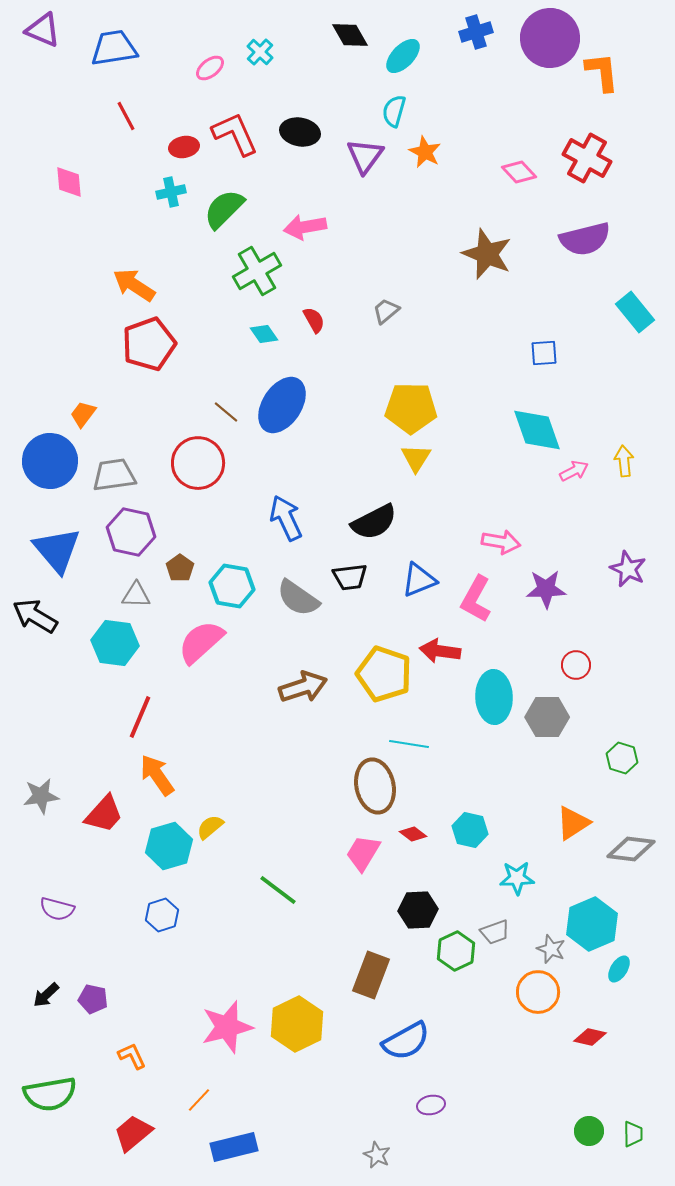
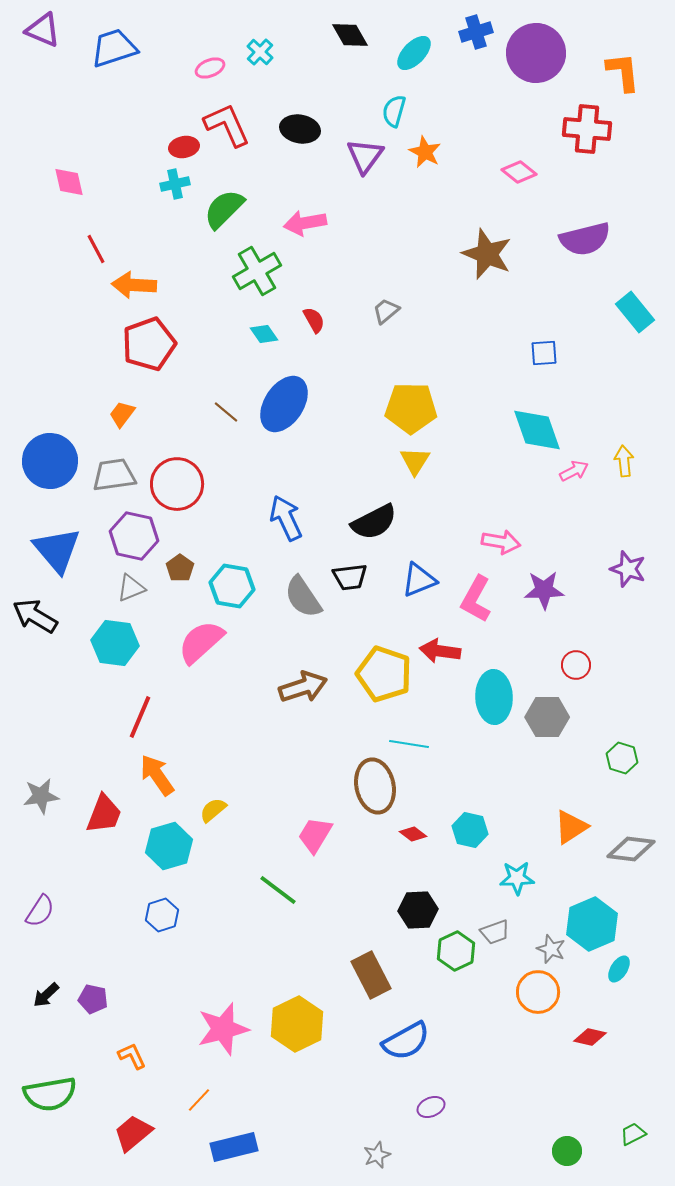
purple circle at (550, 38): moved 14 px left, 15 px down
blue trapezoid at (114, 48): rotated 9 degrees counterclockwise
cyan ellipse at (403, 56): moved 11 px right, 3 px up
pink ellipse at (210, 68): rotated 16 degrees clockwise
orange L-shape at (602, 72): moved 21 px right
red line at (126, 116): moved 30 px left, 133 px down
black ellipse at (300, 132): moved 3 px up
red L-shape at (235, 134): moved 8 px left, 9 px up
red cross at (587, 158): moved 29 px up; rotated 24 degrees counterclockwise
pink diamond at (519, 172): rotated 8 degrees counterclockwise
pink diamond at (69, 182): rotated 8 degrees counterclockwise
cyan cross at (171, 192): moved 4 px right, 8 px up
pink arrow at (305, 227): moved 4 px up
orange arrow at (134, 285): rotated 30 degrees counterclockwise
blue ellipse at (282, 405): moved 2 px right, 1 px up
orange trapezoid at (83, 414): moved 39 px right
yellow triangle at (416, 458): moved 1 px left, 3 px down
red circle at (198, 463): moved 21 px left, 21 px down
purple hexagon at (131, 532): moved 3 px right, 4 px down
purple star at (628, 569): rotated 6 degrees counterclockwise
purple star at (546, 589): moved 2 px left, 1 px down
gray triangle at (136, 595): moved 5 px left, 7 px up; rotated 24 degrees counterclockwise
gray semicircle at (298, 598): moved 5 px right, 1 px up; rotated 21 degrees clockwise
red trapezoid at (104, 814): rotated 21 degrees counterclockwise
orange triangle at (573, 823): moved 2 px left, 4 px down
yellow semicircle at (210, 827): moved 3 px right, 17 px up
pink trapezoid at (363, 853): moved 48 px left, 18 px up
purple semicircle at (57, 909): moved 17 px left, 2 px down; rotated 72 degrees counterclockwise
brown rectangle at (371, 975): rotated 48 degrees counterclockwise
pink star at (227, 1027): moved 4 px left, 2 px down
purple ellipse at (431, 1105): moved 2 px down; rotated 12 degrees counterclockwise
green circle at (589, 1131): moved 22 px left, 20 px down
green trapezoid at (633, 1134): rotated 116 degrees counterclockwise
gray star at (377, 1155): rotated 24 degrees clockwise
